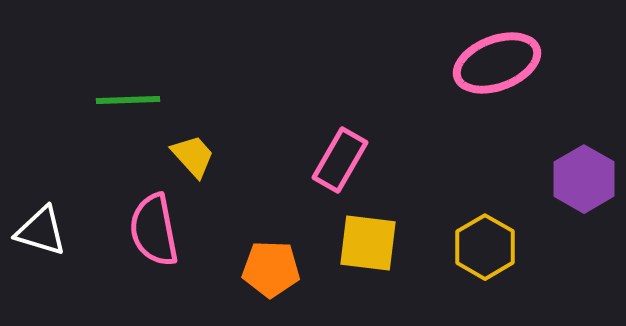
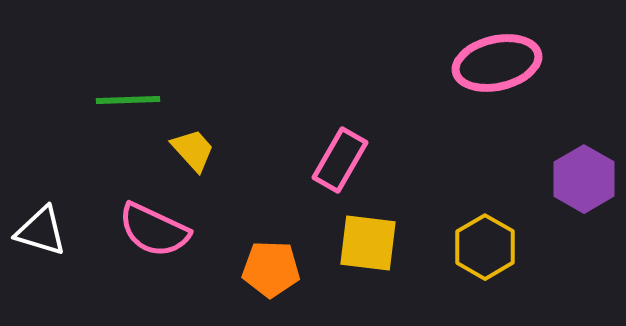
pink ellipse: rotated 8 degrees clockwise
yellow trapezoid: moved 6 px up
pink semicircle: rotated 54 degrees counterclockwise
